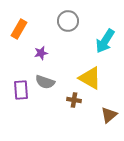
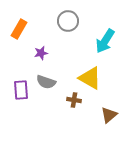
gray semicircle: moved 1 px right
